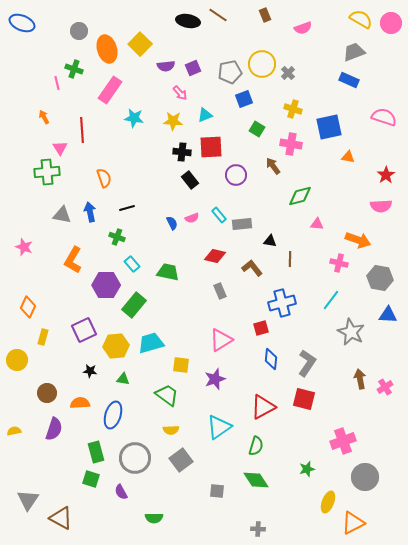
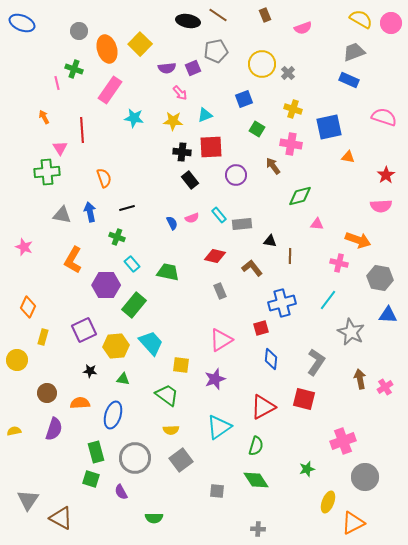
purple semicircle at (166, 66): moved 1 px right, 2 px down
gray pentagon at (230, 72): moved 14 px left, 21 px up
brown line at (290, 259): moved 3 px up
cyan line at (331, 300): moved 3 px left
cyan trapezoid at (151, 343): rotated 64 degrees clockwise
gray L-shape at (307, 363): moved 9 px right, 1 px up
